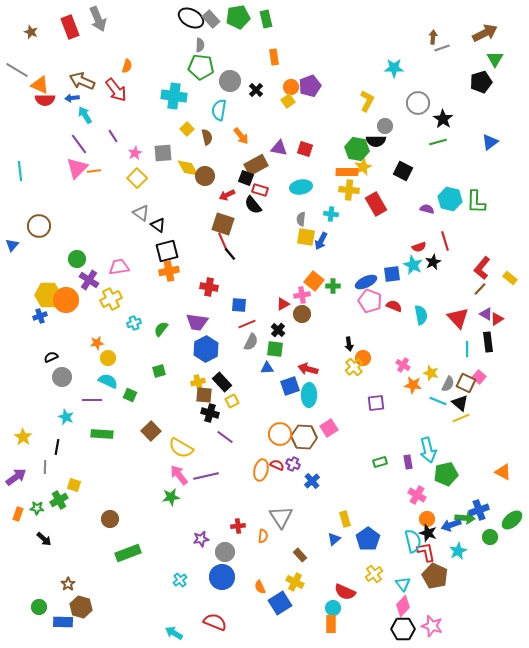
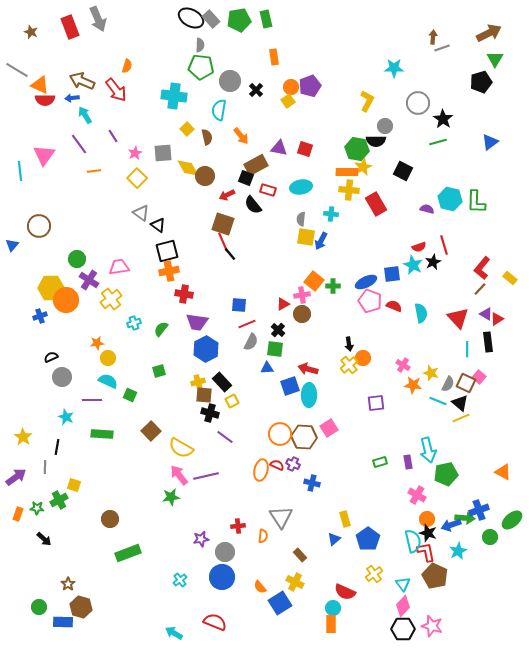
green pentagon at (238, 17): moved 1 px right, 3 px down
brown arrow at (485, 33): moved 4 px right
pink triangle at (77, 168): moved 33 px left, 13 px up; rotated 10 degrees counterclockwise
red rectangle at (260, 190): moved 8 px right
red line at (445, 241): moved 1 px left, 4 px down
red cross at (209, 287): moved 25 px left, 7 px down
yellow hexagon at (48, 295): moved 3 px right, 7 px up
yellow cross at (111, 299): rotated 10 degrees counterclockwise
cyan semicircle at (421, 315): moved 2 px up
yellow cross at (354, 367): moved 5 px left, 2 px up
blue cross at (312, 481): moved 2 px down; rotated 35 degrees counterclockwise
orange semicircle at (260, 587): rotated 16 degrees counterclockwise
